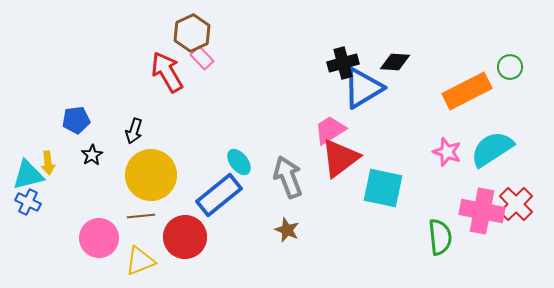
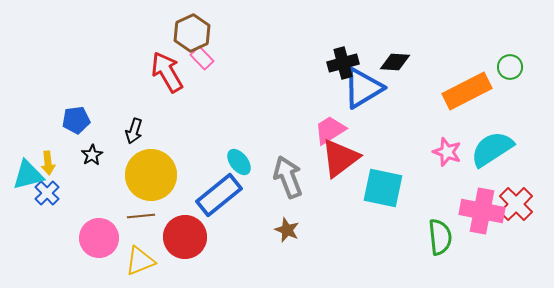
blue cross: moved 19 px right, 9 px up; rotated 20 degrees clockwise
